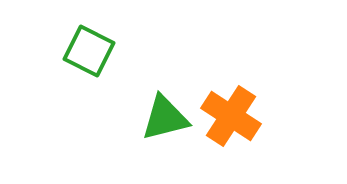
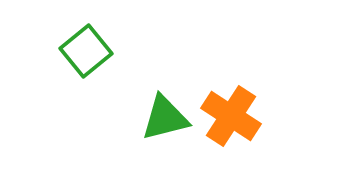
green square: moved 3 px left; rotated 24 degrees clockwise
